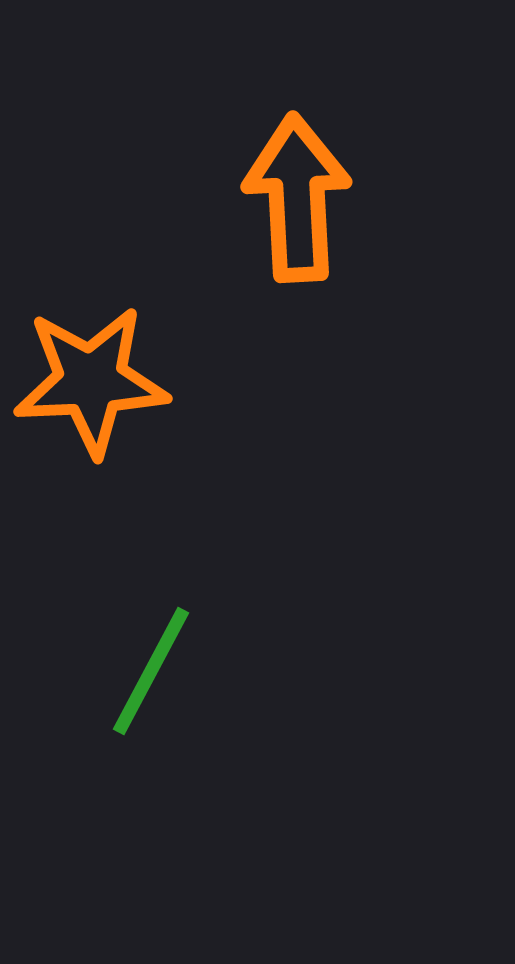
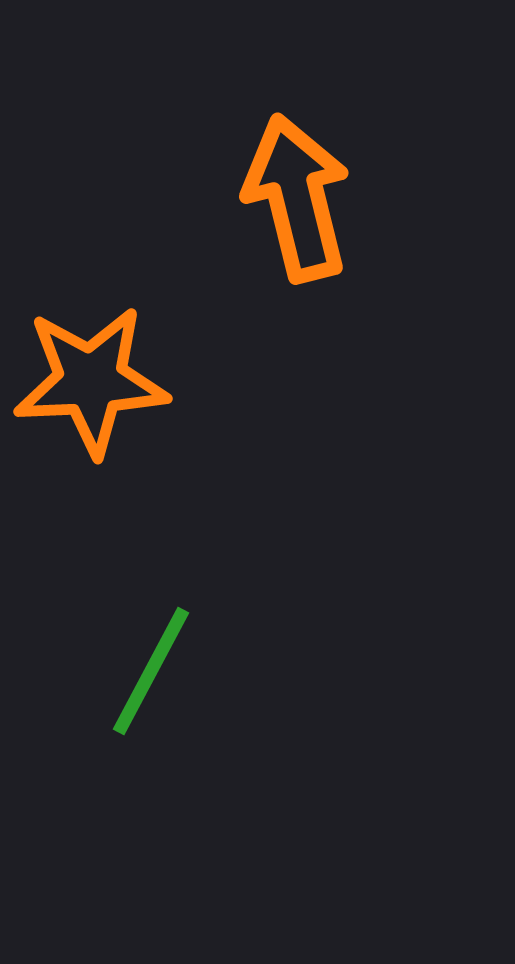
orange arrow: rotated 11 degrees counterclockwise
